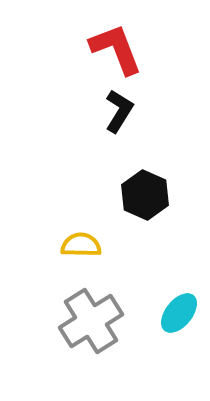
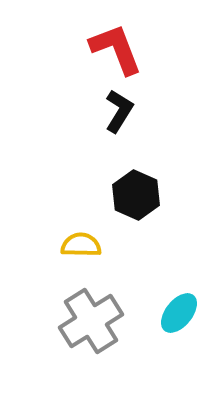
black hexagon: moved 9 px left
